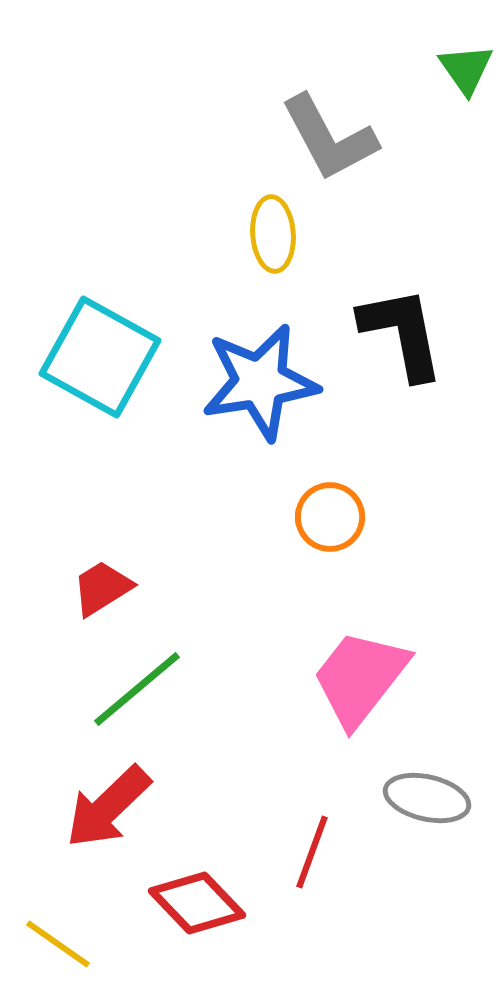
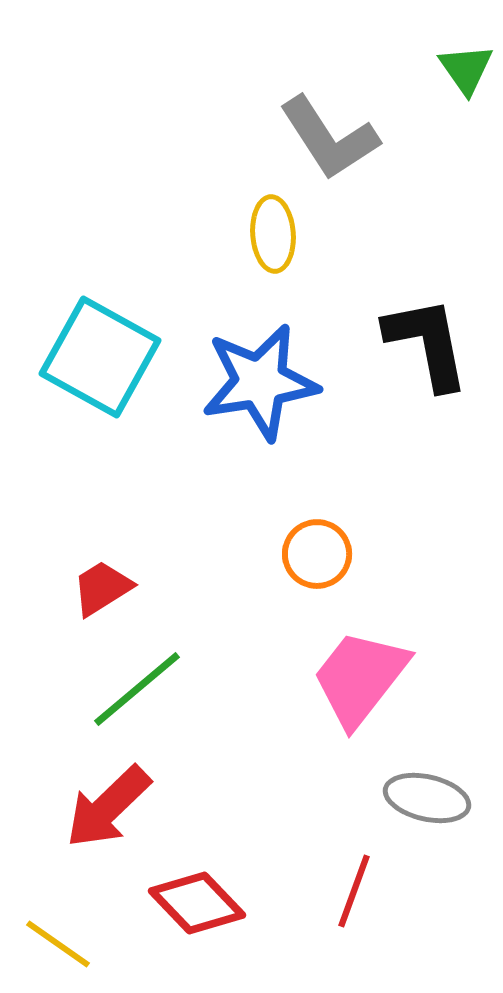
gray L-shape: rotated 5 degrees counterclockwise
black L-shape: moved 25 px right, 10 px down
orange circle: moved 13 px left, 37 px down
red line: moved 42 px right, 39 px down
